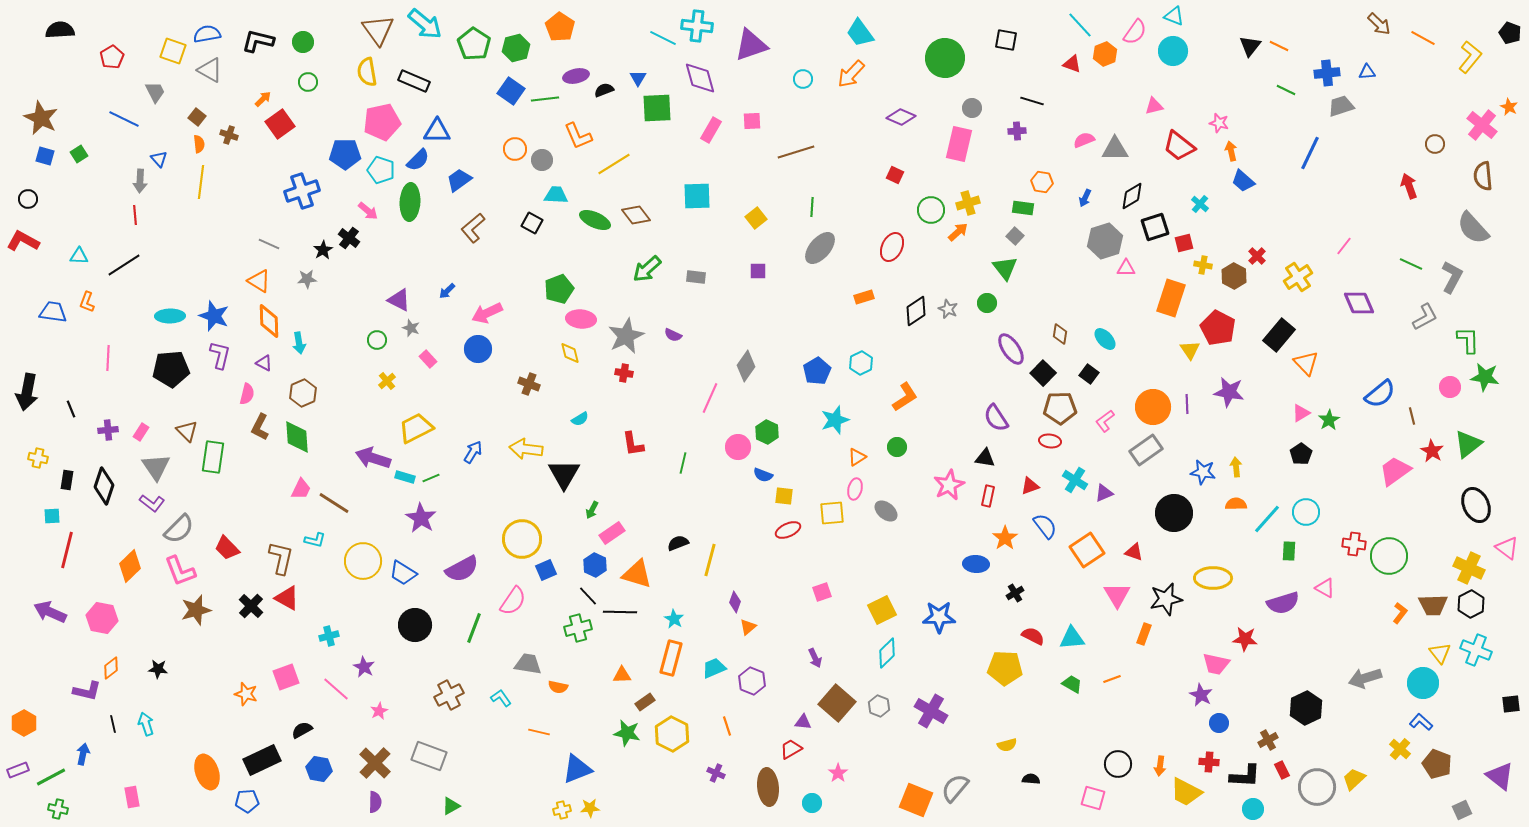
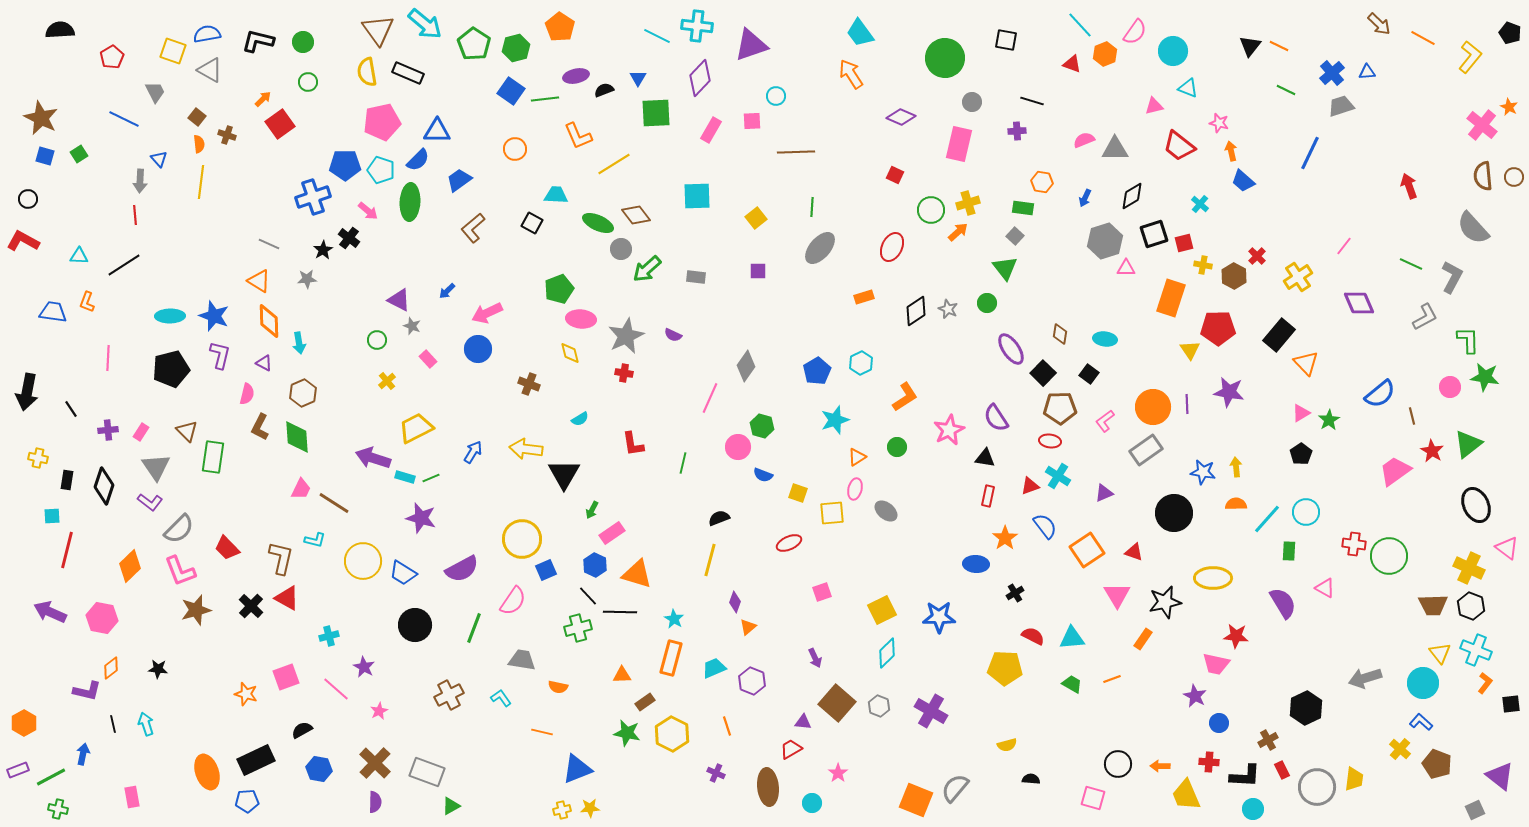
cyan triangle at (1174, 16): moved 14 px right, 72 px down
cyan line at (663, 38): moved 6 px left, 2 px up
blue cross at (1327, 73): moved 5 px right; rotated 35 degrees counterclockwise
orange arrow at (851, 74): rotated 104 degrees clockwise
purple diamond at (700, 78): rotated 60 degrees clockwise
cyan circle at (803, 79): moved 27 px left, 17 px down
black rectangle at (414, 81): moved 6 px left, 8 px up
green square at (657, 108): moved 1 px left, 5 px down
gray circle at (972, 108): moved 6 px up
brown cross at (229, 135): moved 2 px left
brown circle at (1435, 144): moved 79 px right, 33 px down
brown line at (796, 152): rotated 15 degrees clockwise
blue pentagon at (345, 154): moved 11 px down
gray circle at (542, 160): moved 79 px right, 89 px down
blue cross at (302, 191): moved 11 px right, 6 px down
green ellipse at (595, 220): moved 3 px right, 3 px down
black square at (1155, 227): moved 1 px left, 7 px down
gray star at (411, 328): moved 1 px right, 2 px up
red pentagon at (1218, 328): rotated 28 degrees counterclockwise
cyan ellipse at (1105, 339): rotated 40 degrees counterclockwise
black pentagon at (171, 369): rotated 9 degrees counterclockwise
black line at (71, 409): rotated 12 degrees counterclockwise
green hexagon at (767, 432): moved 5 px left, 6 px up; rotated 10 degrees counterclockwise
cyan cross at (1075, 480): moved 17 px left, 4 px up
pink star at (949, 485): moved 55 px up
yellow square at (784, 496): moved 14 px right, 3 px up; rotated 12 degrees clockwise
purple L-shape at (152, 503): moved 2 px left, 1 px up
purple star at (421, 518): rotated 16 degrees counterclockwise
red ellipse at (788, 530): moved 1 px right, 13 px down
black semicircle at (678, 543): moved 41 px right, 25 px up
black star at (1166, 599): moved 1 px left, 3 px down
purple semicircle at (1283, 603): rotated 104 degrees counterclockwise
black hexagon at (1471, 604): moved 2 px down; rotated 12 degrees counterclockwise
orange L-shape at (1400, 613): moved 85 px right, 70 px down
orange rectangle at (1144, 634): moved 1 px left, 5 px down; rotated 15 degrees clockwise
red star at (1245, 639): moved 9 px left, 3 px up
gray trapezoid at (528, 664): moved 6 px left, 4 px up
purple star at (1201, 695): moved 6 px left, 1 px down
orange line at (539, 732): moved 3 px right
gray rectangle at (429, 756): moved 2 px left, 16 px down
black rectangle at (262, 760): moved 6 px left
orange arrow at (1160, 766): rotated 84 degrees clockwise
yellow trapezoid at (1354, 779): rotated 140 degrees clockwise
yellow trapezoid at (1186, 792): moved 3 px down; rotated 40 degrees clockwise
gray square at (1462, 810): moved 13 px right
